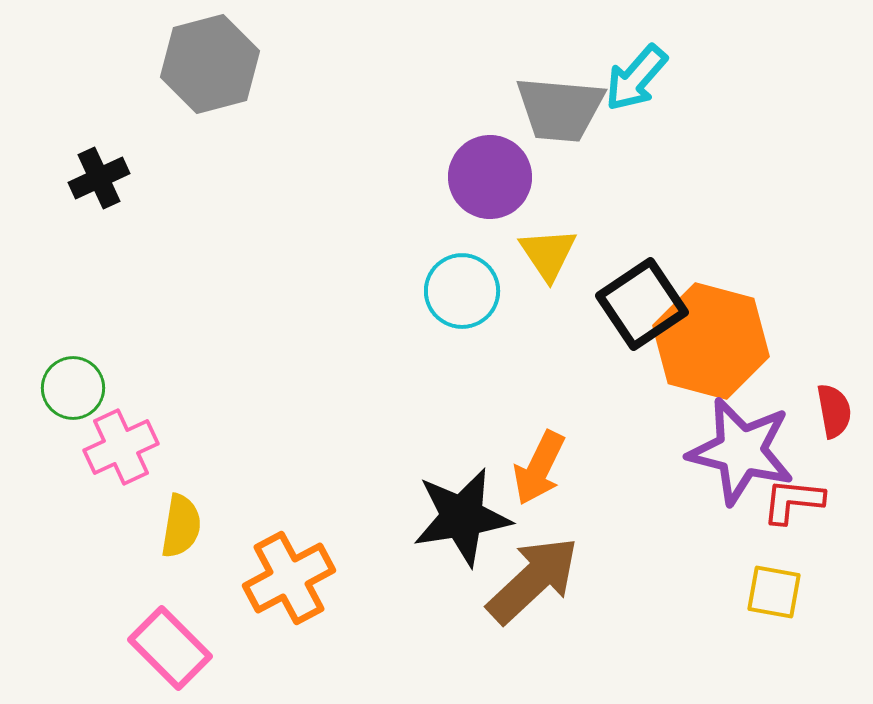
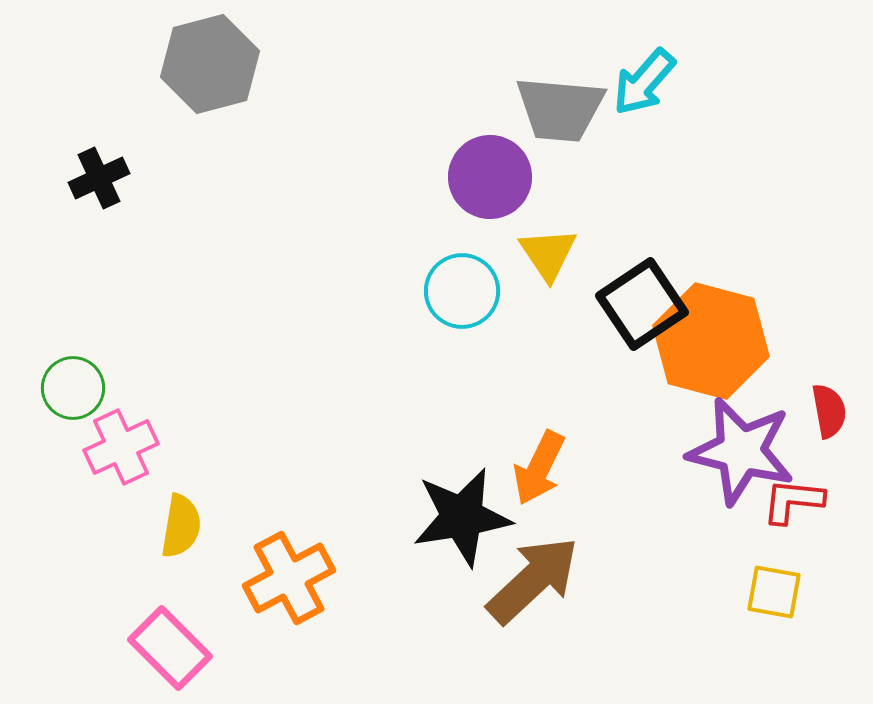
cyan arrow: moved 8 px right, 4 px down
red semicircle: moved 5 px left
